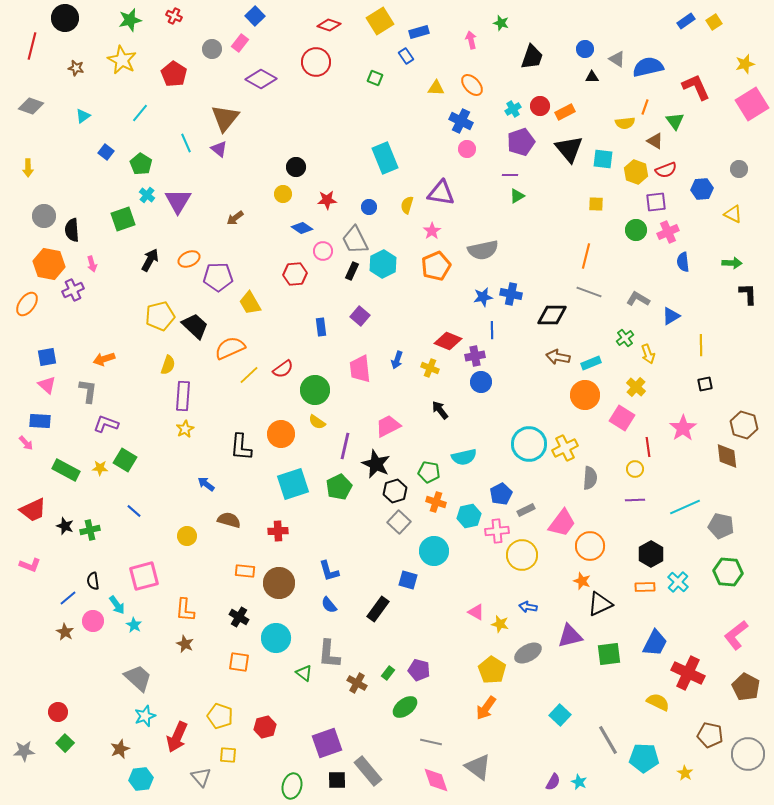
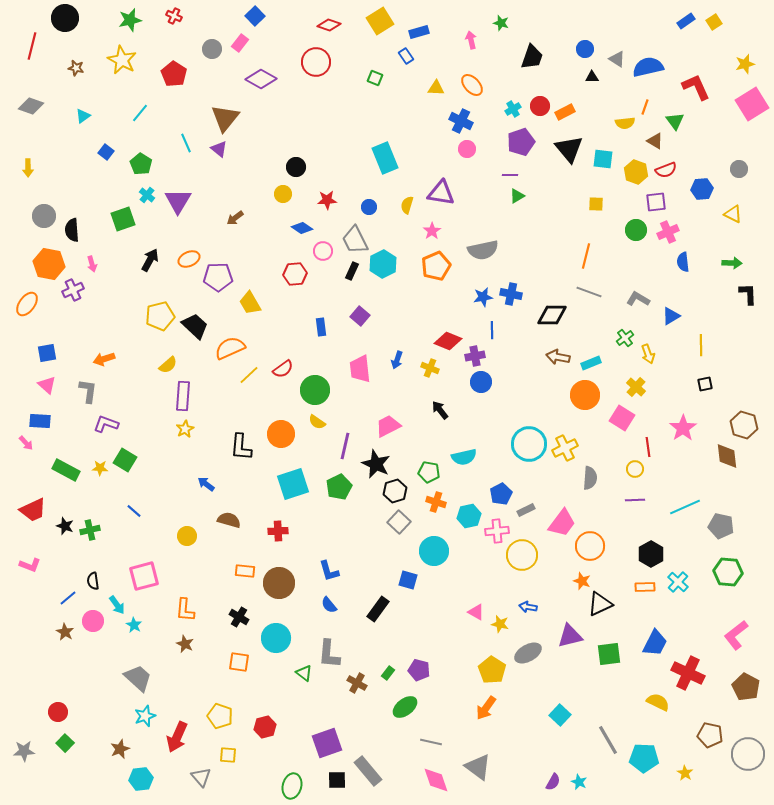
blue square at (47, 357): moved 4 px up
yellow semicircle at (168, 365): rotated 30 degrees clockwise
